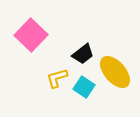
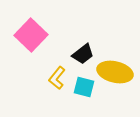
yellow ellipse: rotated 36 degrees counterclockwise
yellow L-shape: rotated 35 degrees counterclockwise
cyan square: rotated 20 degrees counterclockwise
